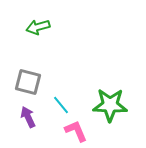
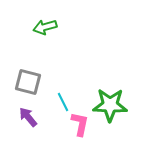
green arrow: moved 7 px right
cyan line: moved 2 px right, 3 px up; rotated 12 degrees clockwise
purple arrow: rotated 15 degrees counterclockwise
pink L-shape: moved 4 px right, 7 px up; rotated 35 degrees clockwise
